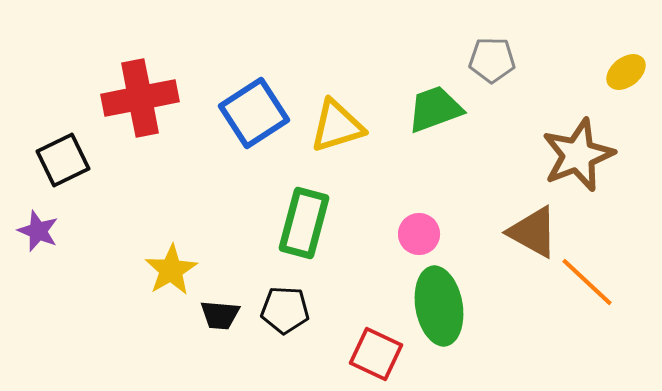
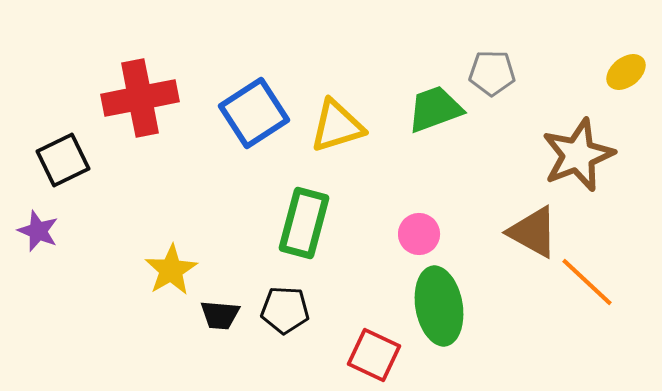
gray pentagon: moved 13 px down
red square: moved 2 px left, 1 px down
